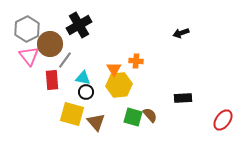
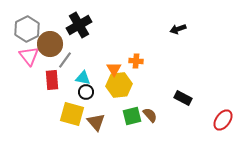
black arrow: moved 3 px left, 4 px up
black rectangle: rotated 30 degrees clockwise
green square: moved 1 px left, 1 px up; rotated 30 degrees counterclockwise
